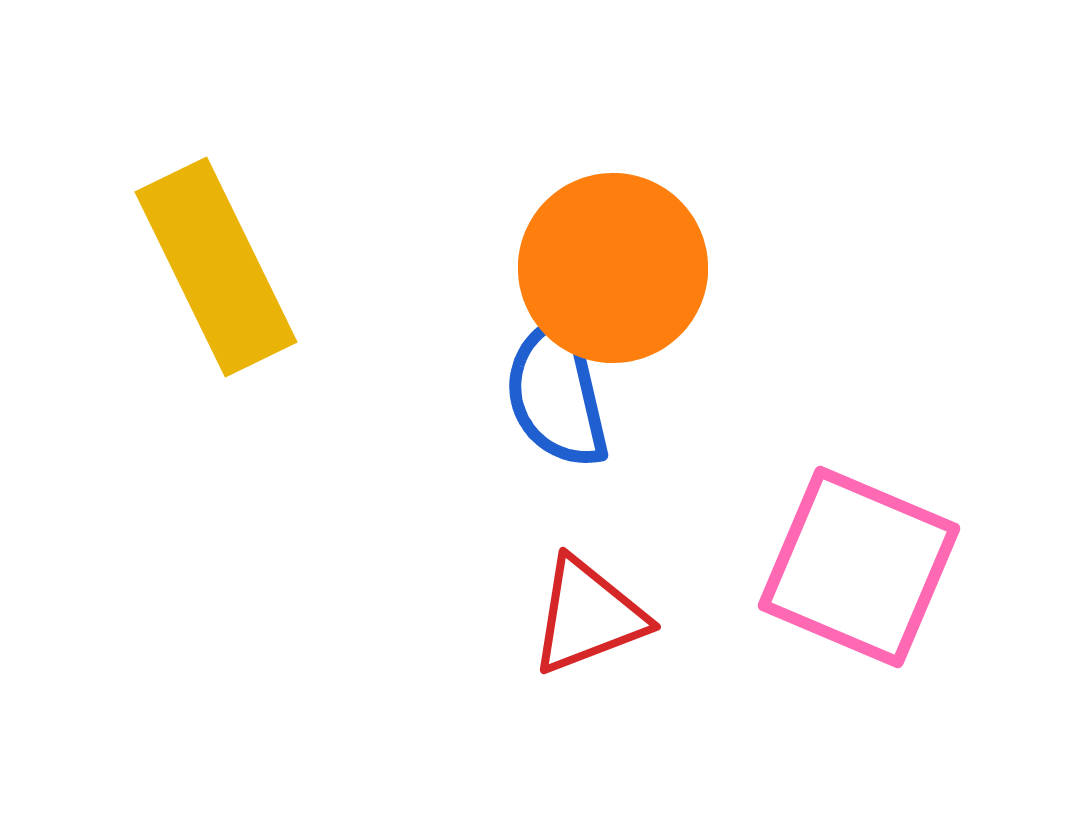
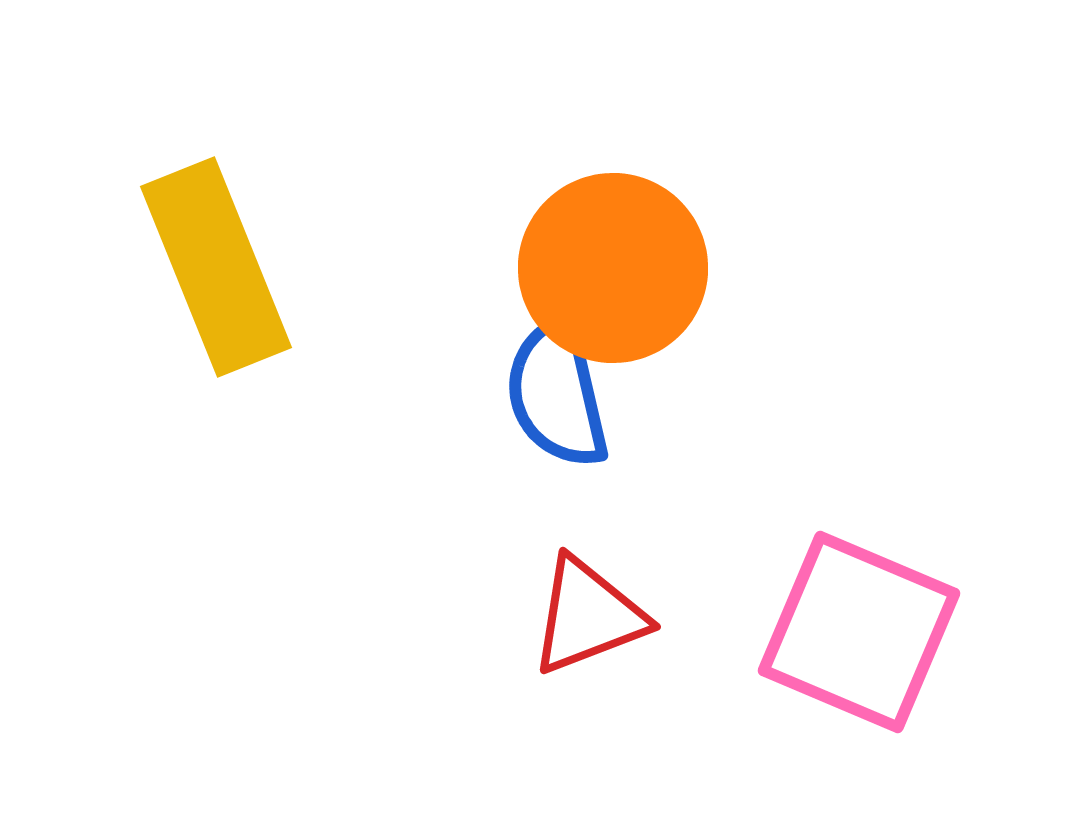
yellow rectangle: rotated 4 degrees clockwise
pink square: moved 65 px down
